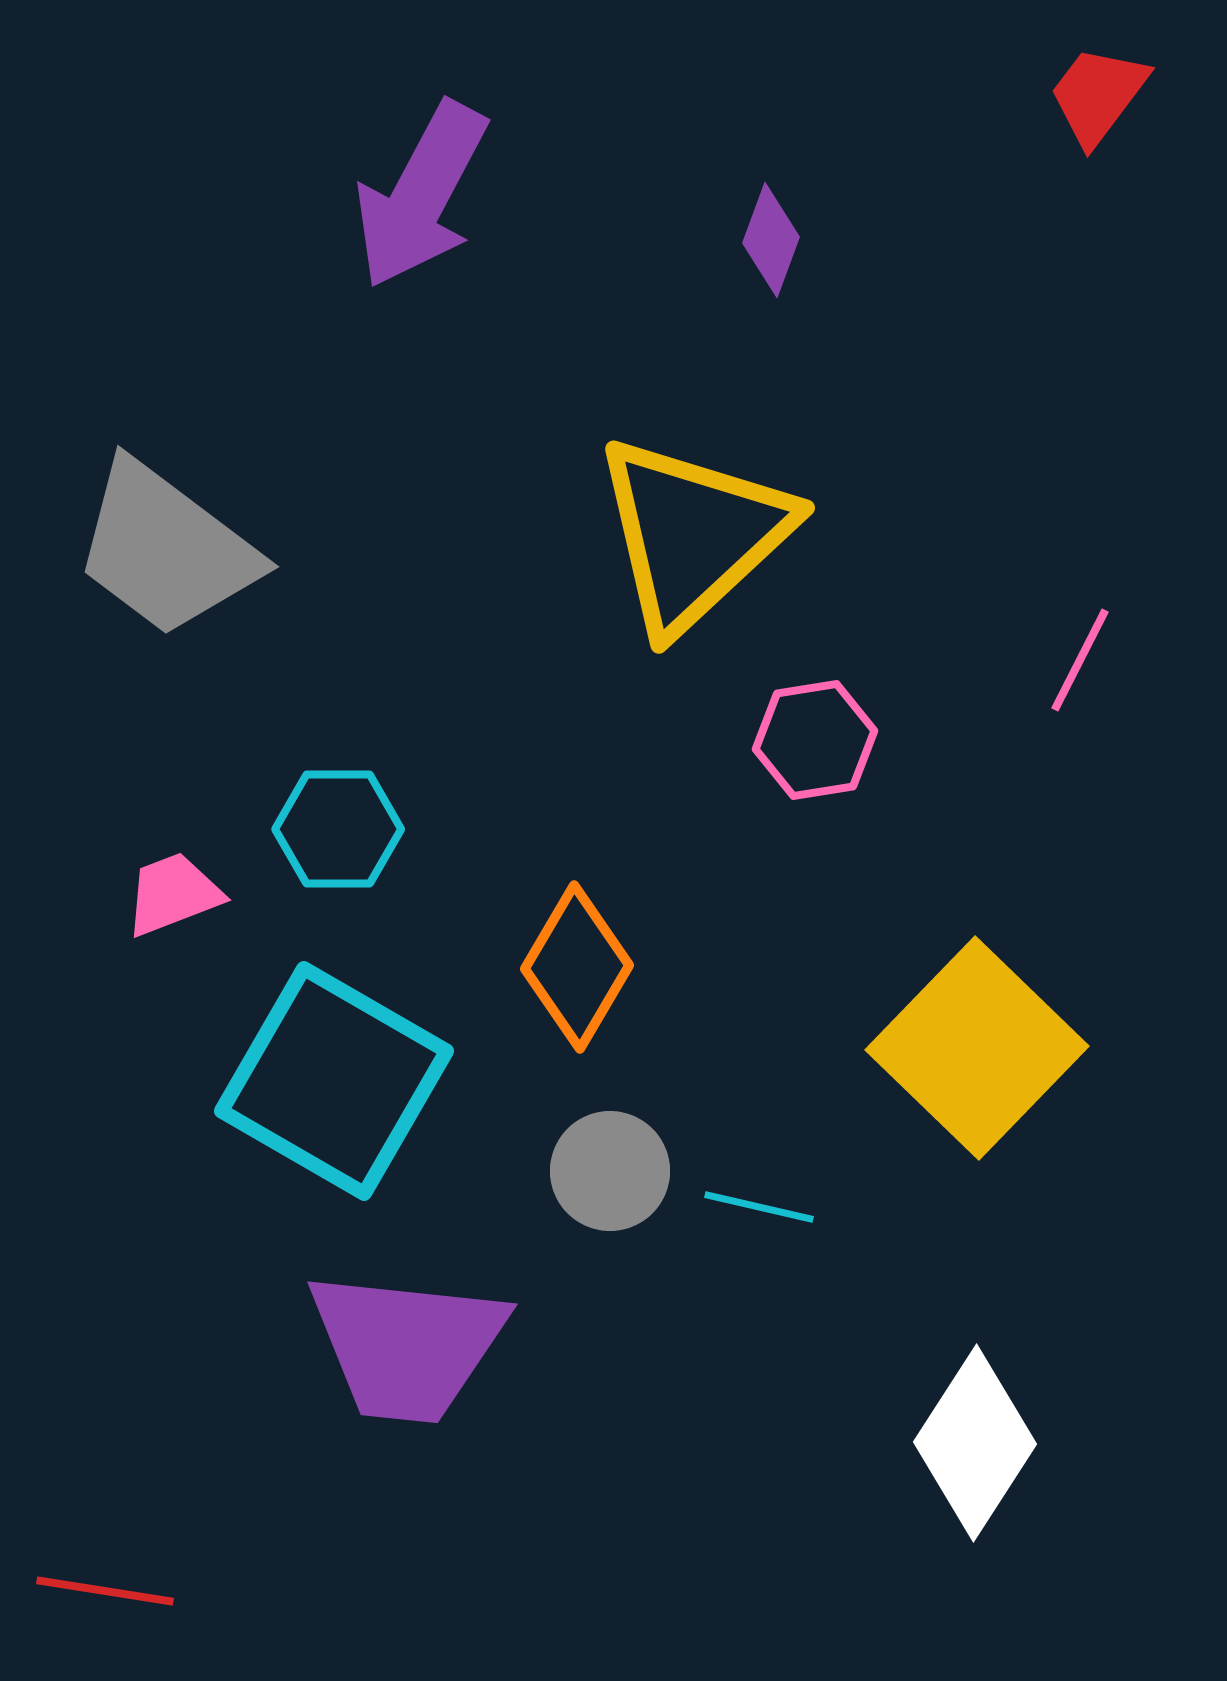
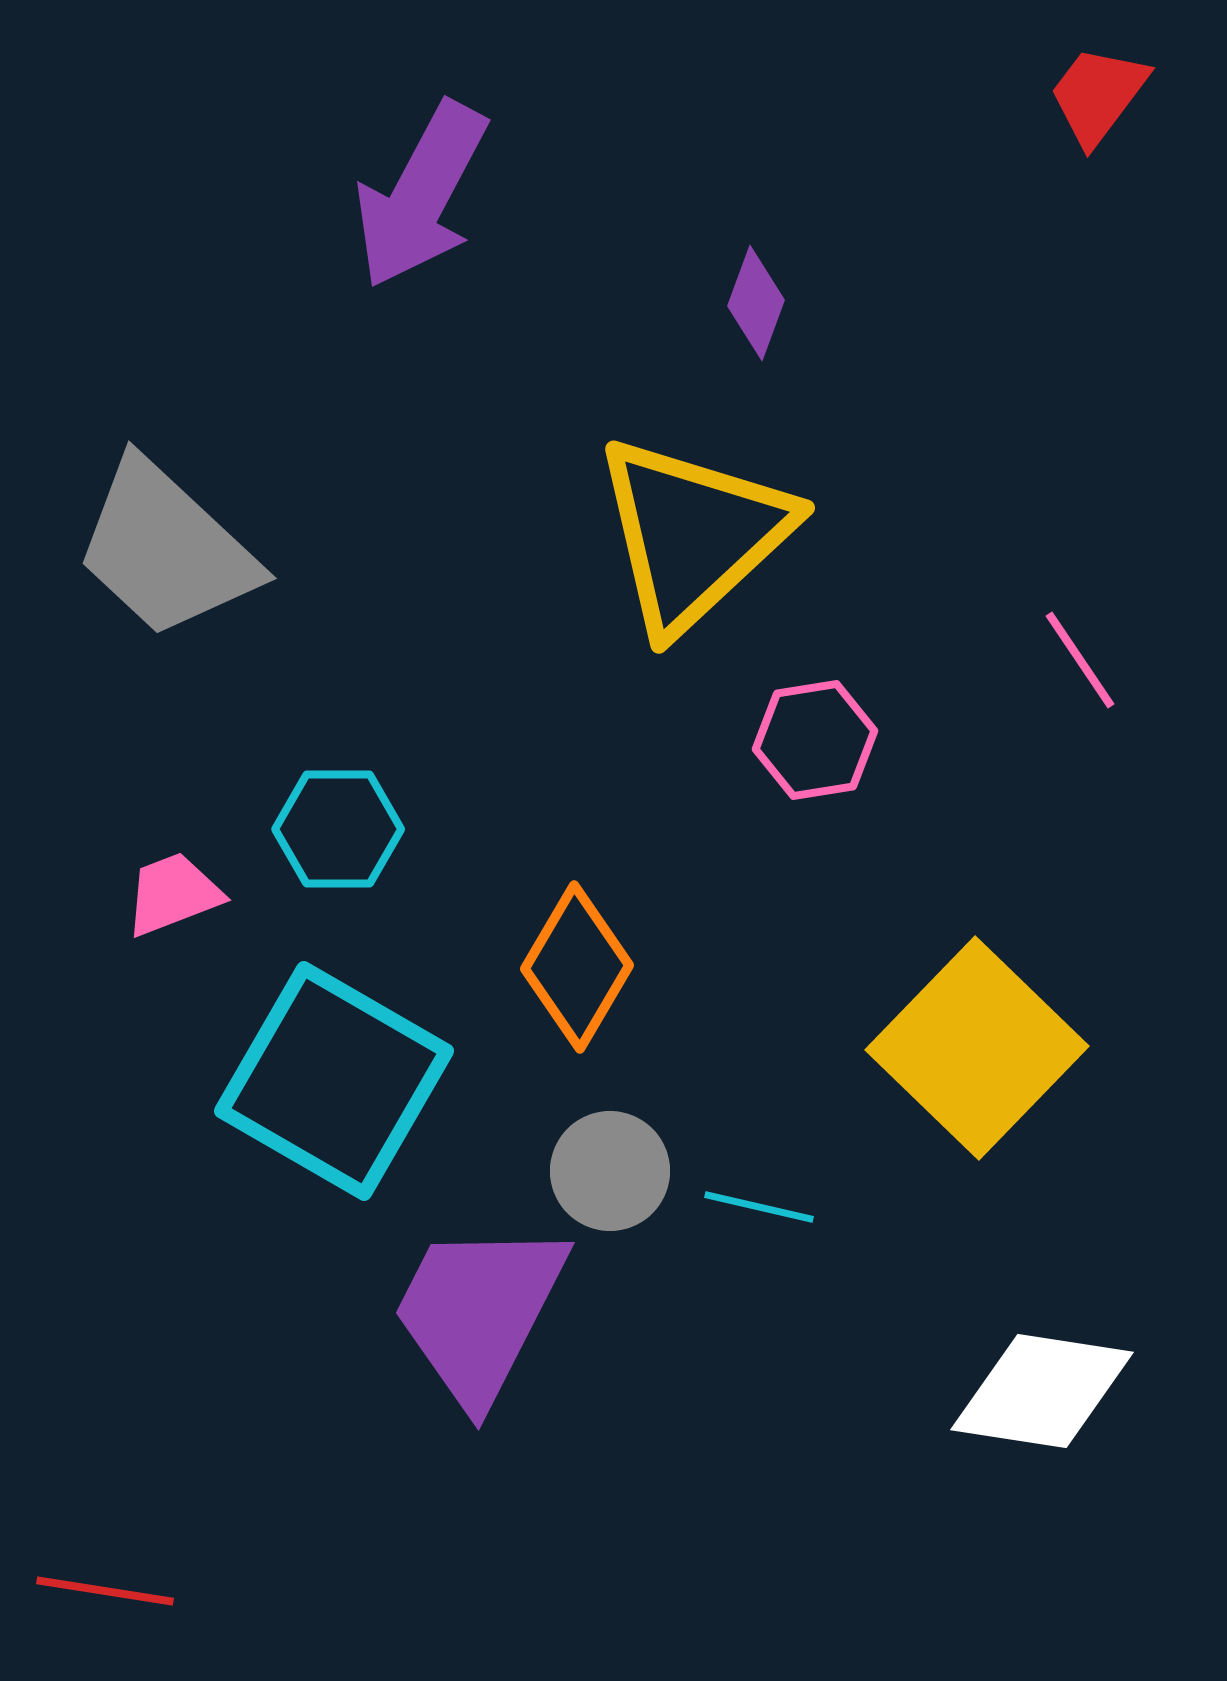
purple diamond: moved 15 px left, 63 px down
gray trapezoid: rotated 6 degrees clockwise
pink line: rotated 61 degrees counterclockwise
purple trapezoid: moved 72 px right, 34 px up; rotated 111 degrees clockwise
white diamond: moved 67 px right, 52 px up; rotated 66 degrees clockwise
